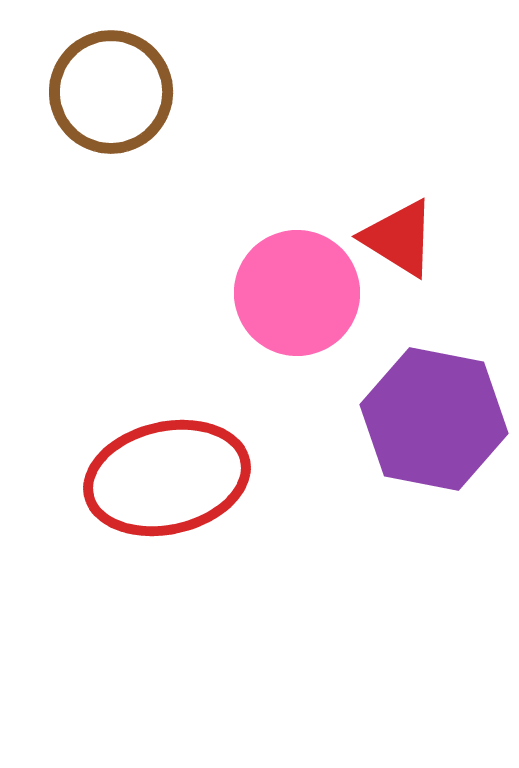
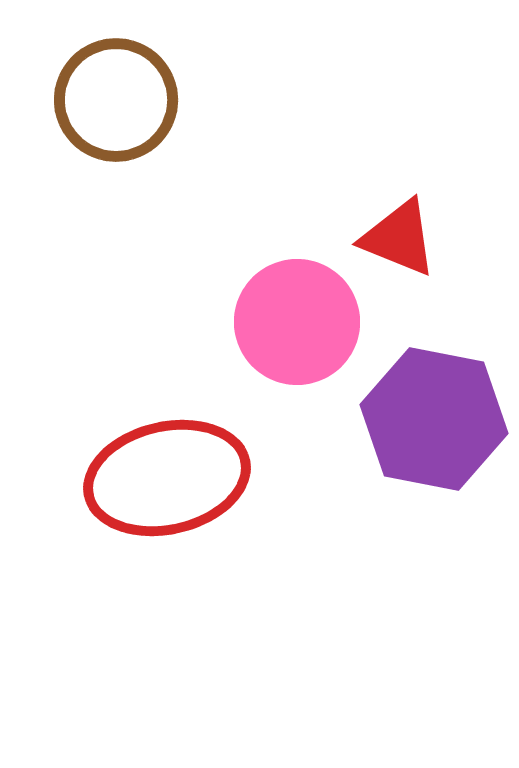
brown circle: moved 5 px right, 8 px down
red triangle: rotated 10 degrees counterclockwise
pink circle: moved 29 px down
